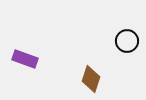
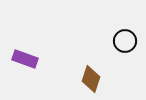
black circle: moved 2 px left
